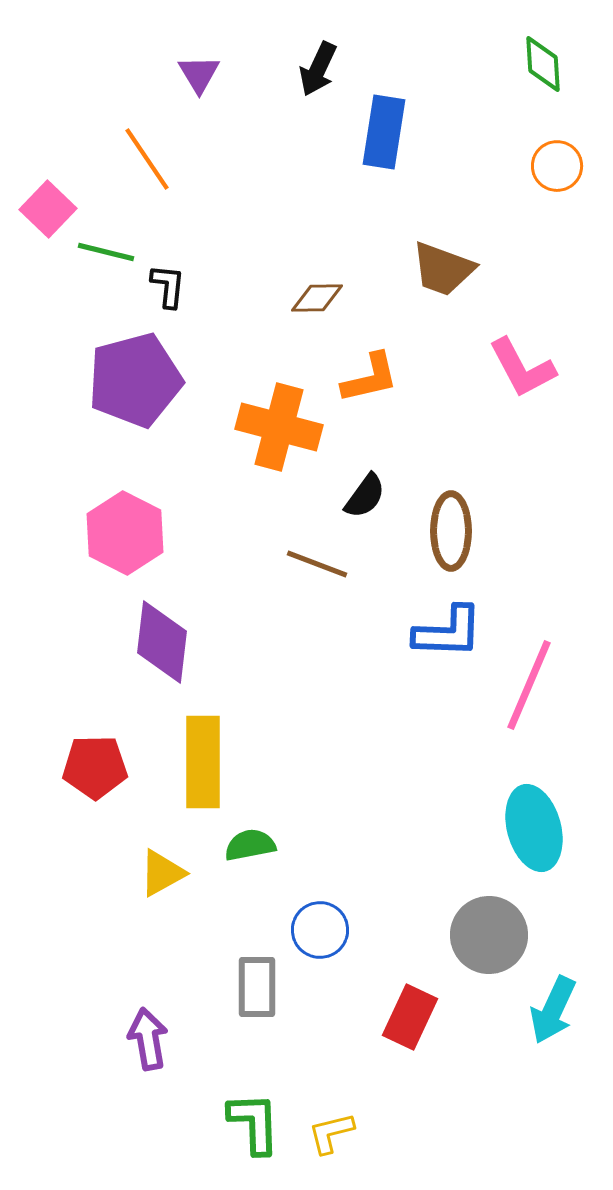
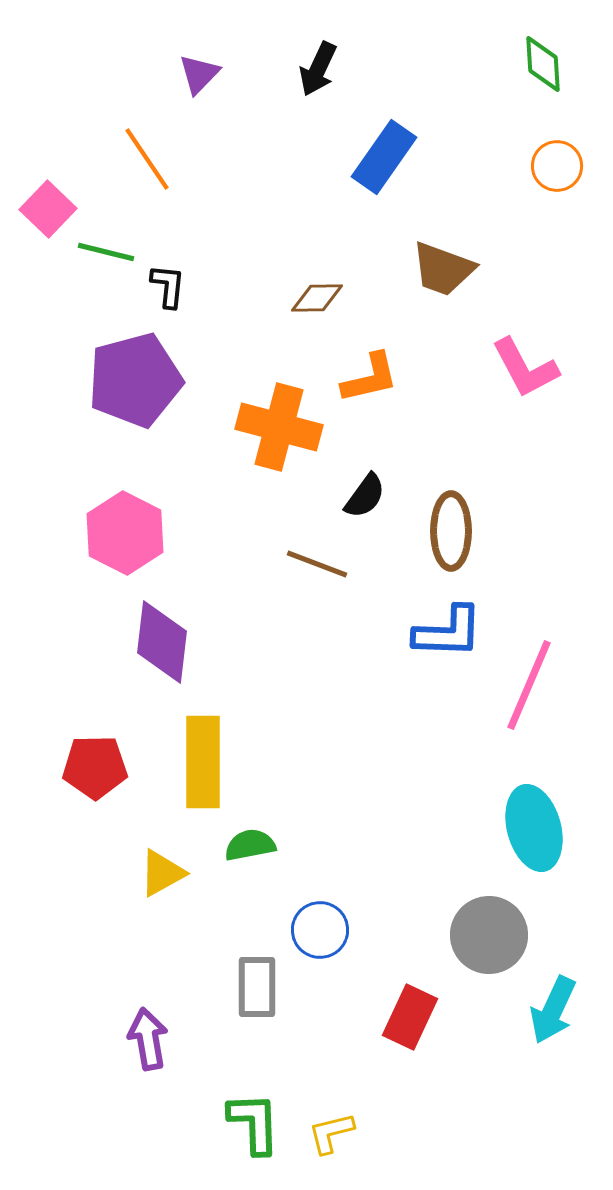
purple triangle: rotated 15 degrees clockwise
blue rectangle: moved 25 px down; rotated 26 degrees clockwise
pink L-shape: moved 3 px right
